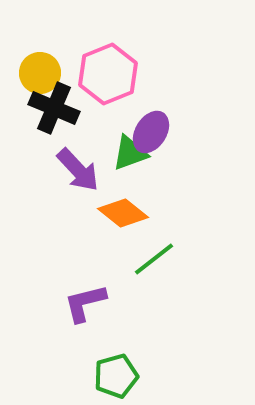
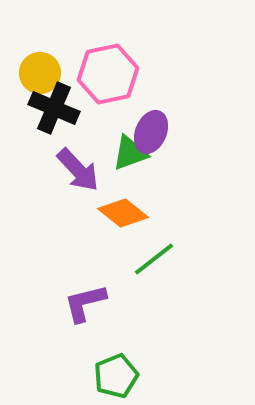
pink hexagon: rotated 10 degrees clockwise
purple ellipse: rotated 9 degrees counterclockwise
green pentagon: rotated 6 degrees counterclockwise
